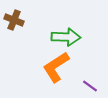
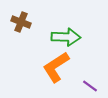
brown cross: moved 7 px right, 2 px down
